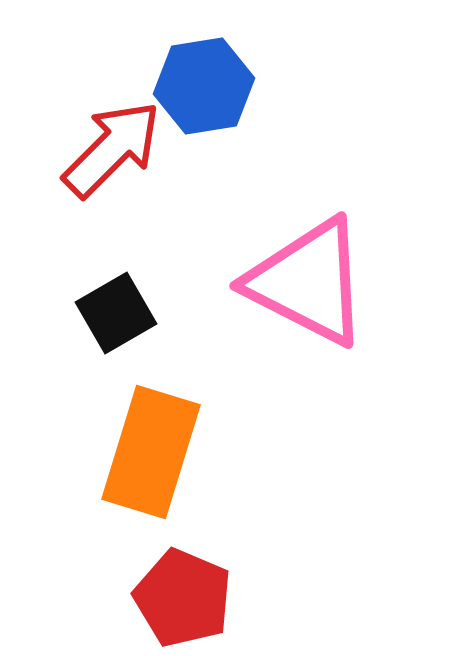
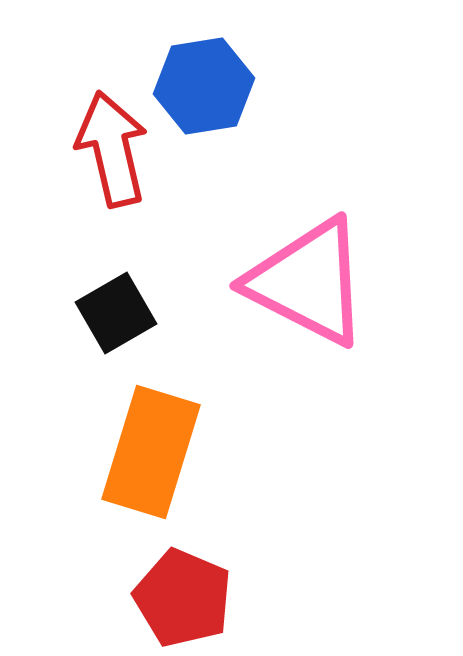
red arrow: rotated 58 degrees counterclockwise
